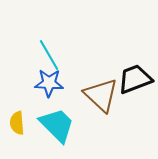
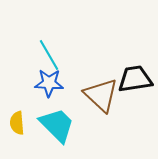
black trapezoid: rotated 12 degrees clockwise
